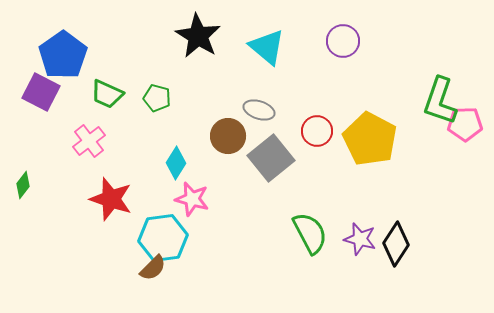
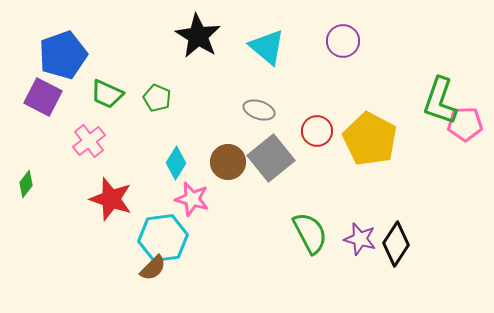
blue pentagon: rotated 15 degrees clockwise
purple square: moved 2 px right, 5 px down
green pentagon: rotated 8 degrees clockwise
brown circle: moved 26 px down
green diamond: moved 3 px right, 1 px up
